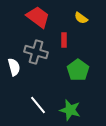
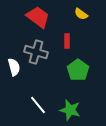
yellow semicircle: moved 4 px up
red rectangle: moved 3 px right, 1 px down
